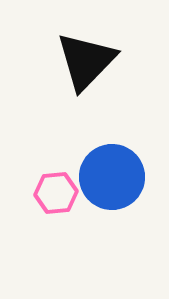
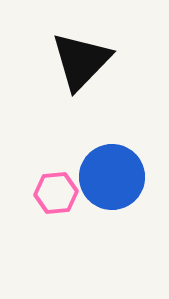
black triangle: moved 5 px left
